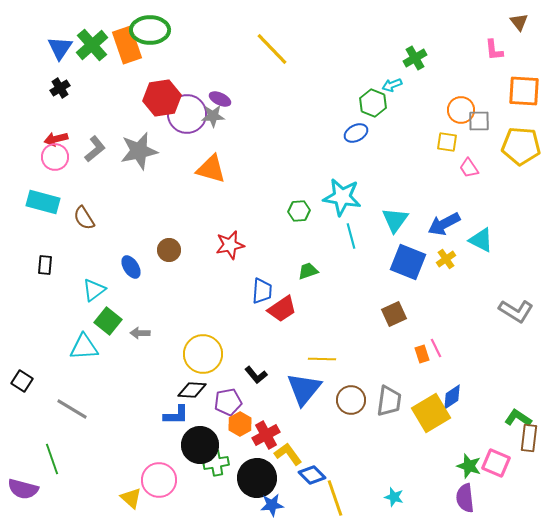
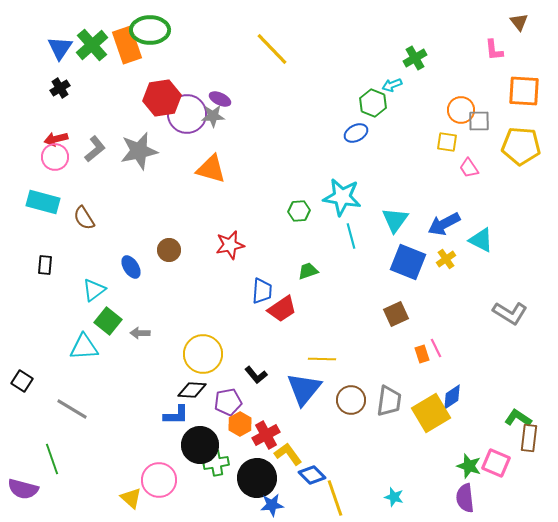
gray L-shape at (516, 311): moved 6 px left, 2 px down
brown square at (394, 314): moved 2 px right
